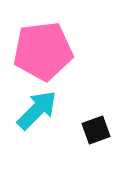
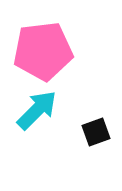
black square: moved 2 px down
